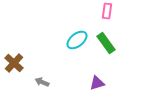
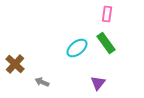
pink rectangle: moved 3 px down
cyan ellipse: moved 8 px down
brown cross: moved 1 px right, 1 px down
purple triangle: moved 1 px right; rotated 35 degrees counterclockwise
